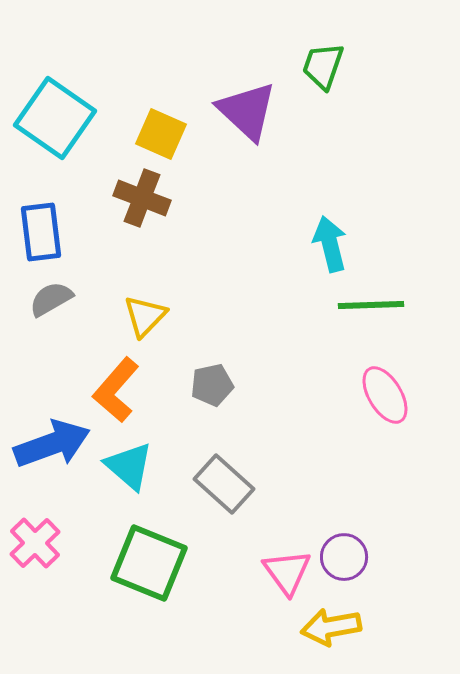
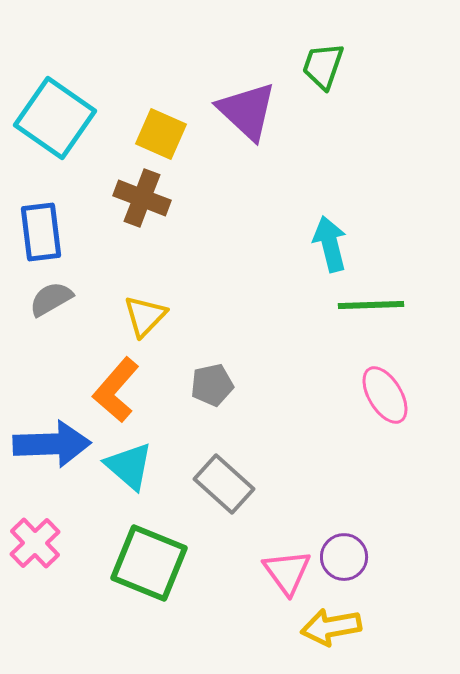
blue arrow: rotated 18 degrees clockwise
